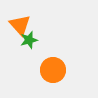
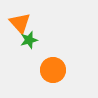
orange triangle: moved 2 px up
